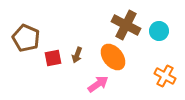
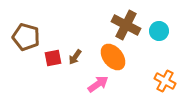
brown pentagon: moved 1 px up; rotated 8 degrees counterclockwise
brown arrow: moved 2 px left, 2 px down; rotated 14 degrees clockwise
orange cross: moved 5 px down
